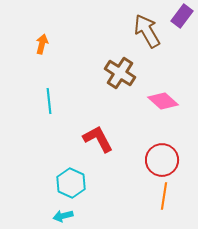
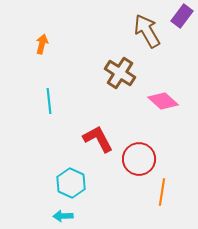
red circle: moved 23 px left, 1 px up
orange line: moved 2 px left, 4 px up
cyan arrow: rotated 12 degrees clockwise
